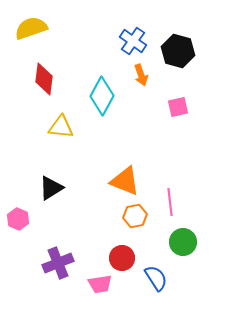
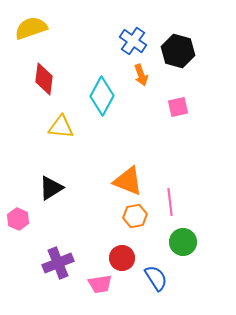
orange triangle: moved 3 px right
